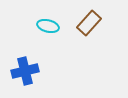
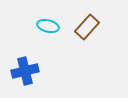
brown rectangle: moved 2 px left, 4 px down
